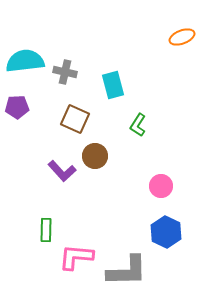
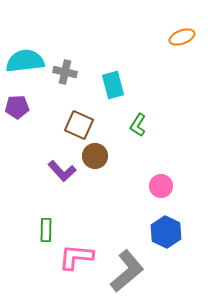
brown square: moved 4 px right, 6 px down
gray L-shape: rotated 39 degrees counterclockwise
